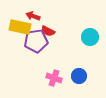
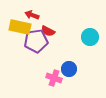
red arrow: moved 1 px left, 1 px up
blue circle: moved 10 px left, 7 px up
